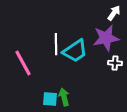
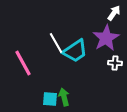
purple star: rotated 20 degrees counterclockwise
white line: moved 1 px up; rotated 30 degrees counterclockwise
